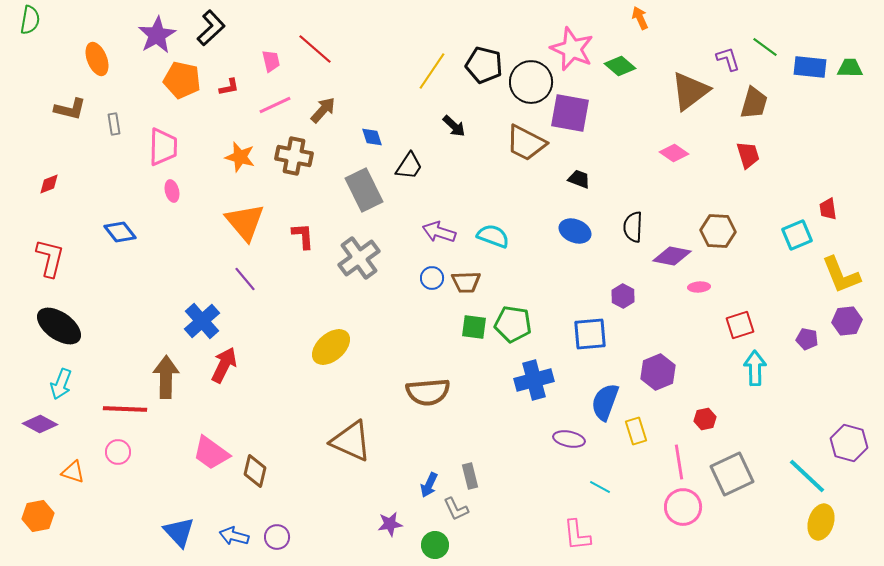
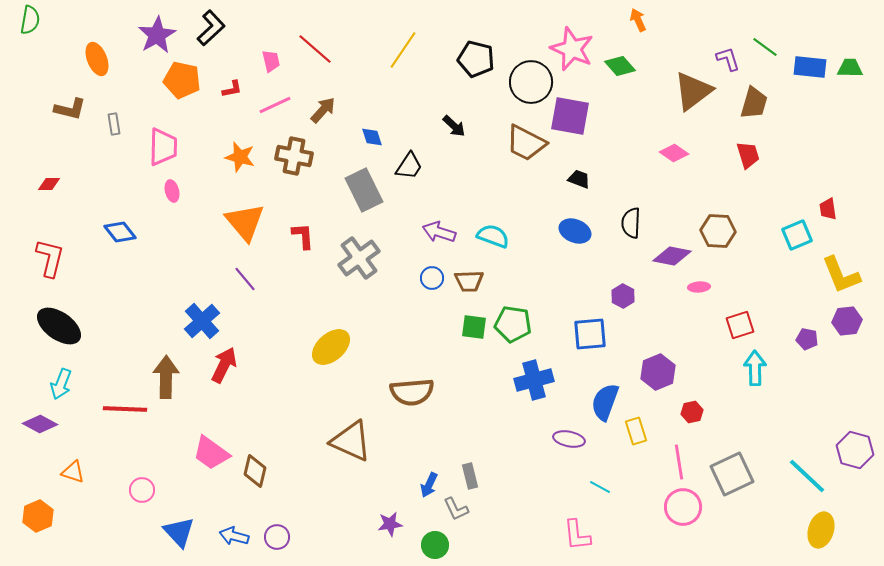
orange arrow at (640, 18): moved 2 px left, 2 px down
black pentagon at (484, 65): moved 8 px left, 6 px up
green diamond at (620, 66): rotated 8 degrees clockwise
yellow line at (432, 71): moved 29 px left, 21 px up
red L-shape at (229, 87): moved 3 px right, 2 px down
brown triangle at (690, 91): moved 3 px right
purple square at (570, 113): moved 3 px down
red diamond at (49, 184): rotated 20 degrees clockwise
black semicircle at (633, 227): moved 2 px left, 4 px up
brown trapezoid at (466, 282): moved 3 px right, 1 px up
brown semicircle at (428, 392): moved 16 px left
red hexagon at (705, 419): moved 13 px left, 7 px up
purple hexagon at (849, 443): moved 6 px right, 7 px down
pink circle at (118, 452): moved 24 px right, 38 px down
orange hexagon at (38, 516): rotated 12 degrees counterclockwise
yellow ellipse at (821, 522): moved 8 px down
